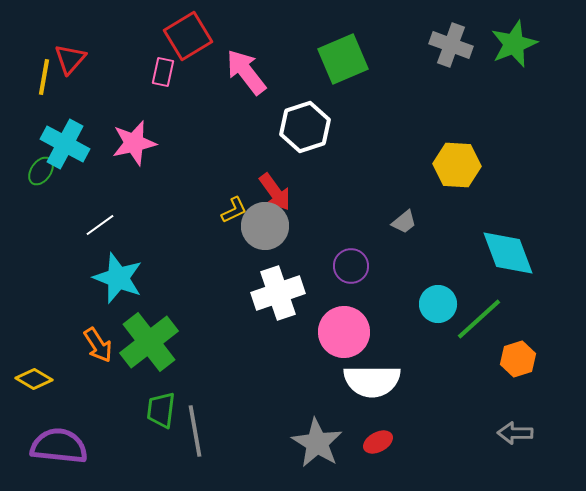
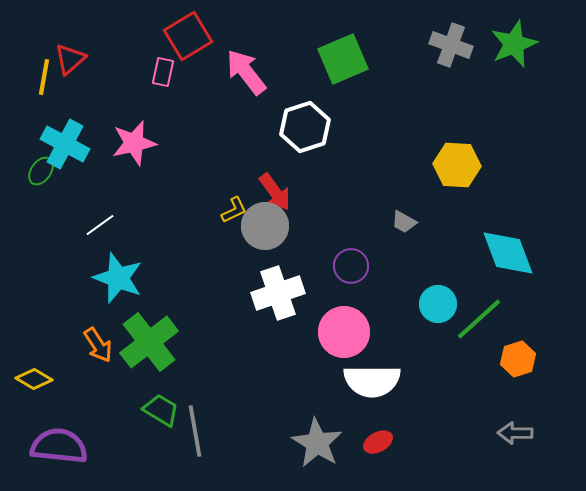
red triangle: rotated 8 degrees clockwise
gray trapezoid: rotated 68 degrees clockwise
green trapezoid: rotated 114 degrees clockwise
